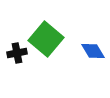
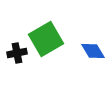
green square: rotated 20 degrees clockwise
